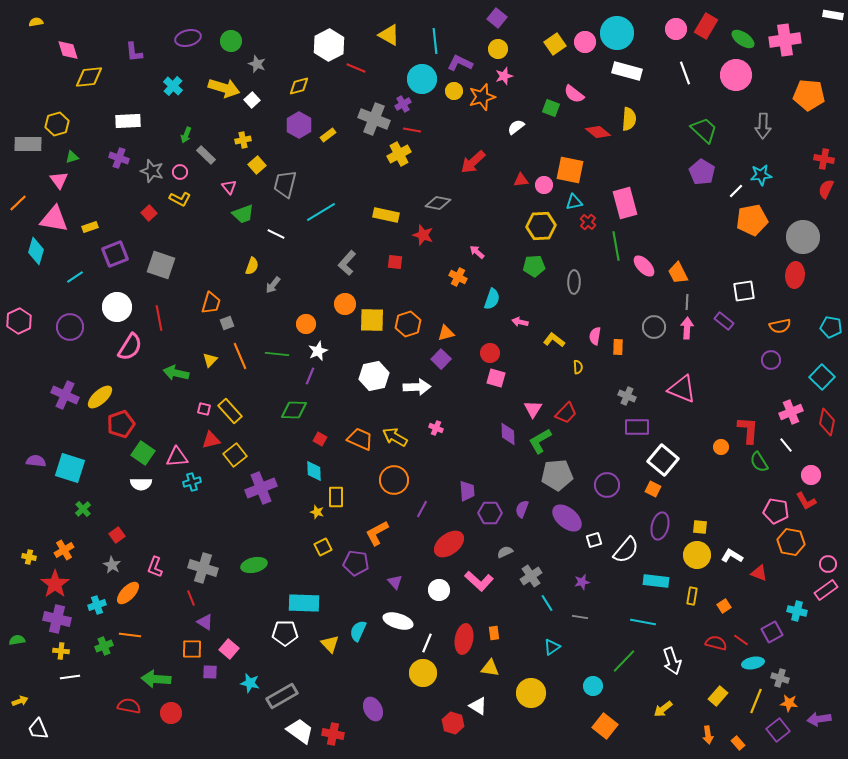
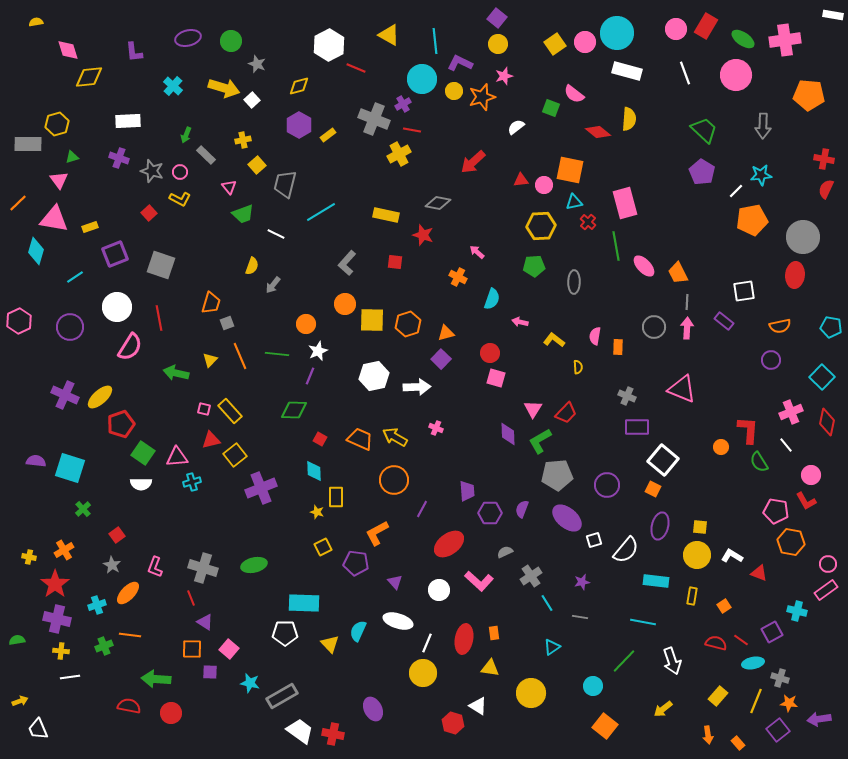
yellow circle at (498, 49): moved 5 px up
